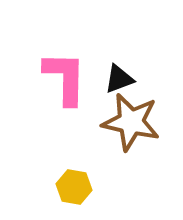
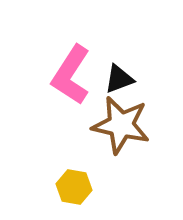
pink L-shape: moved 6 px right, 3 px up; rotated 148 degrees counterclockwise
brown star: moved 10 px left, 3 px down
